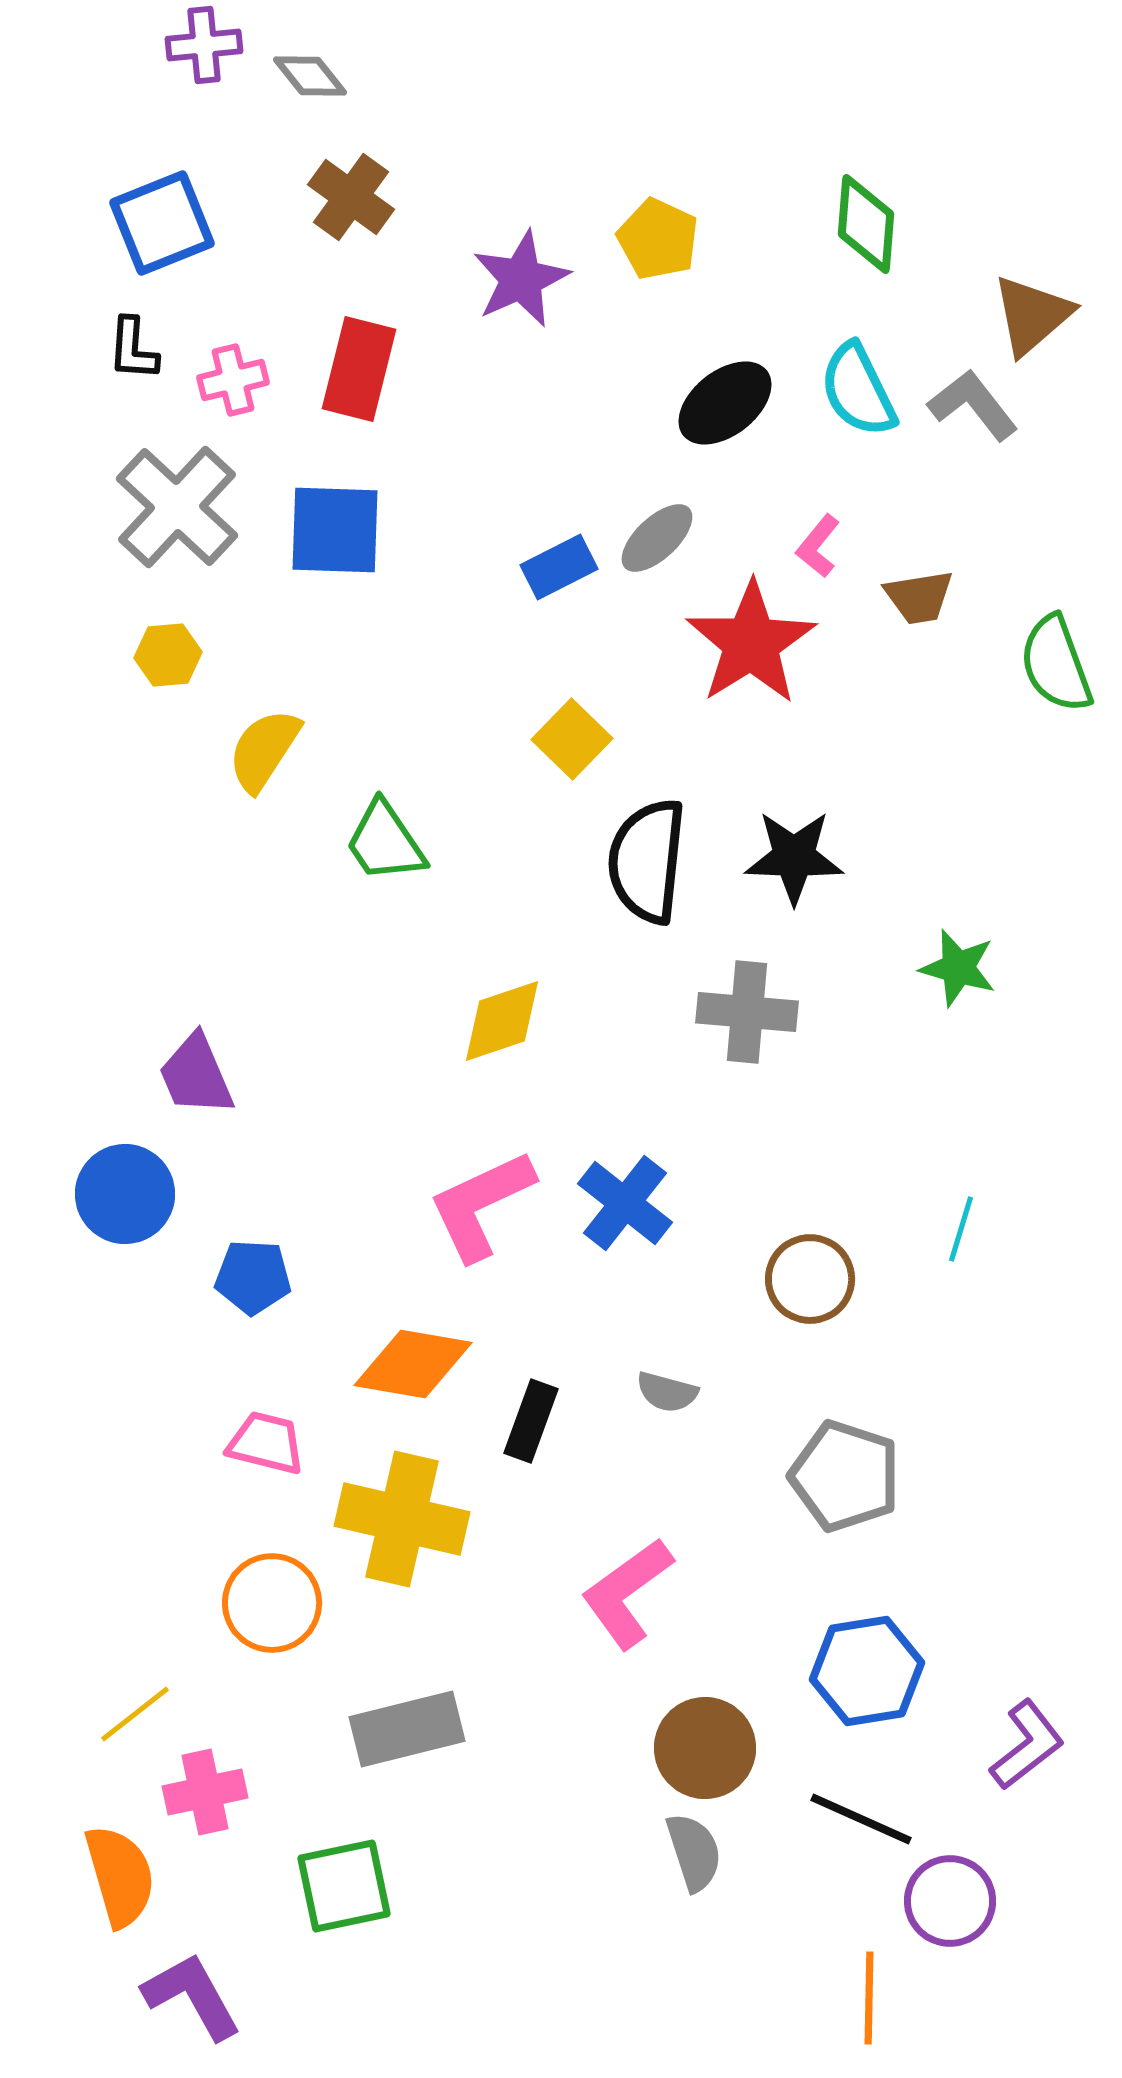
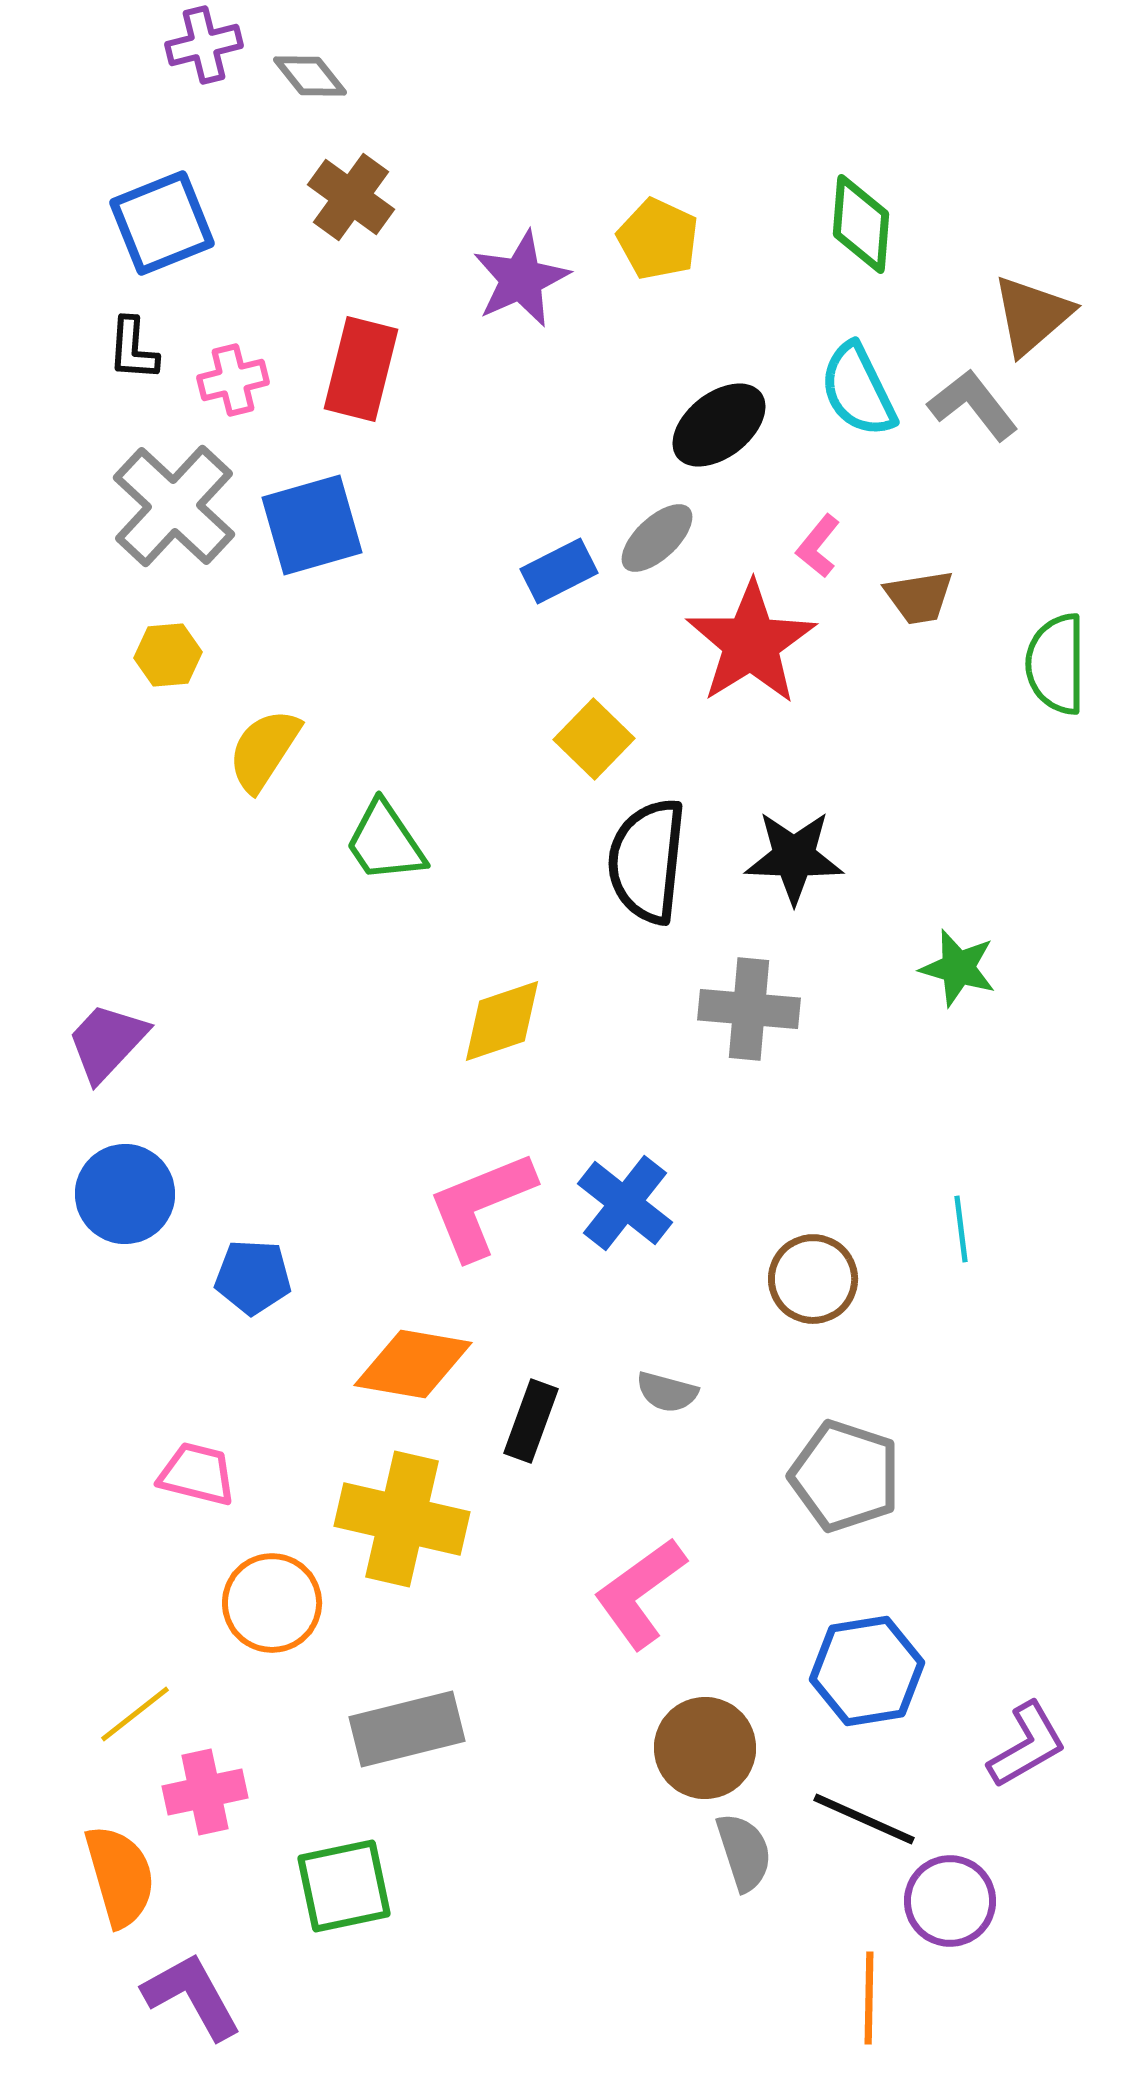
purple cross at (204, 45): rotated 8 degrees counterclockwise
green diamond at (866, 224): moved 5 px left
red rectangle at (359, 369): moved 2 px right
black ellipse at (725, 403): moved 6 px left, 22 px down
gray cross at (177, 507): moved 3 px left, 1 px up
blue square at (335, 530): moved 23 px left, 5 px up; rotated 18 degrees counterclockwise
blue rectangle at (559, 567): moved 4 px down
green semicircle at (1056, 664): rotated 20 degrees clockwise
yellow square at (572, 739): moved 22 px right
gray cross at (747, 1012): moved 2 px right, 3 px up
purple trapezoid at (196, 1075): moved 89 px left, 33 px up; rotated 66 degrees clockwise
pink L-shape at (481, 1205): rotated 3 degrees clockwise
cyan line at (961, 1229): rotated 24 degrees counterclockwise
brown circle at (810, 1279): moved 3 px right
pink trapezoid at (266, 1443): moved 69 px left, 31 px down
pink L-shape at (627, 1593): moved 13 px right
purple L-shape at (1027, 1745): rotated 8 degrees clockwise
black line at (861, 1819): moved 3 px right
gray semicircle at (694, 1852): moved 50 px right
